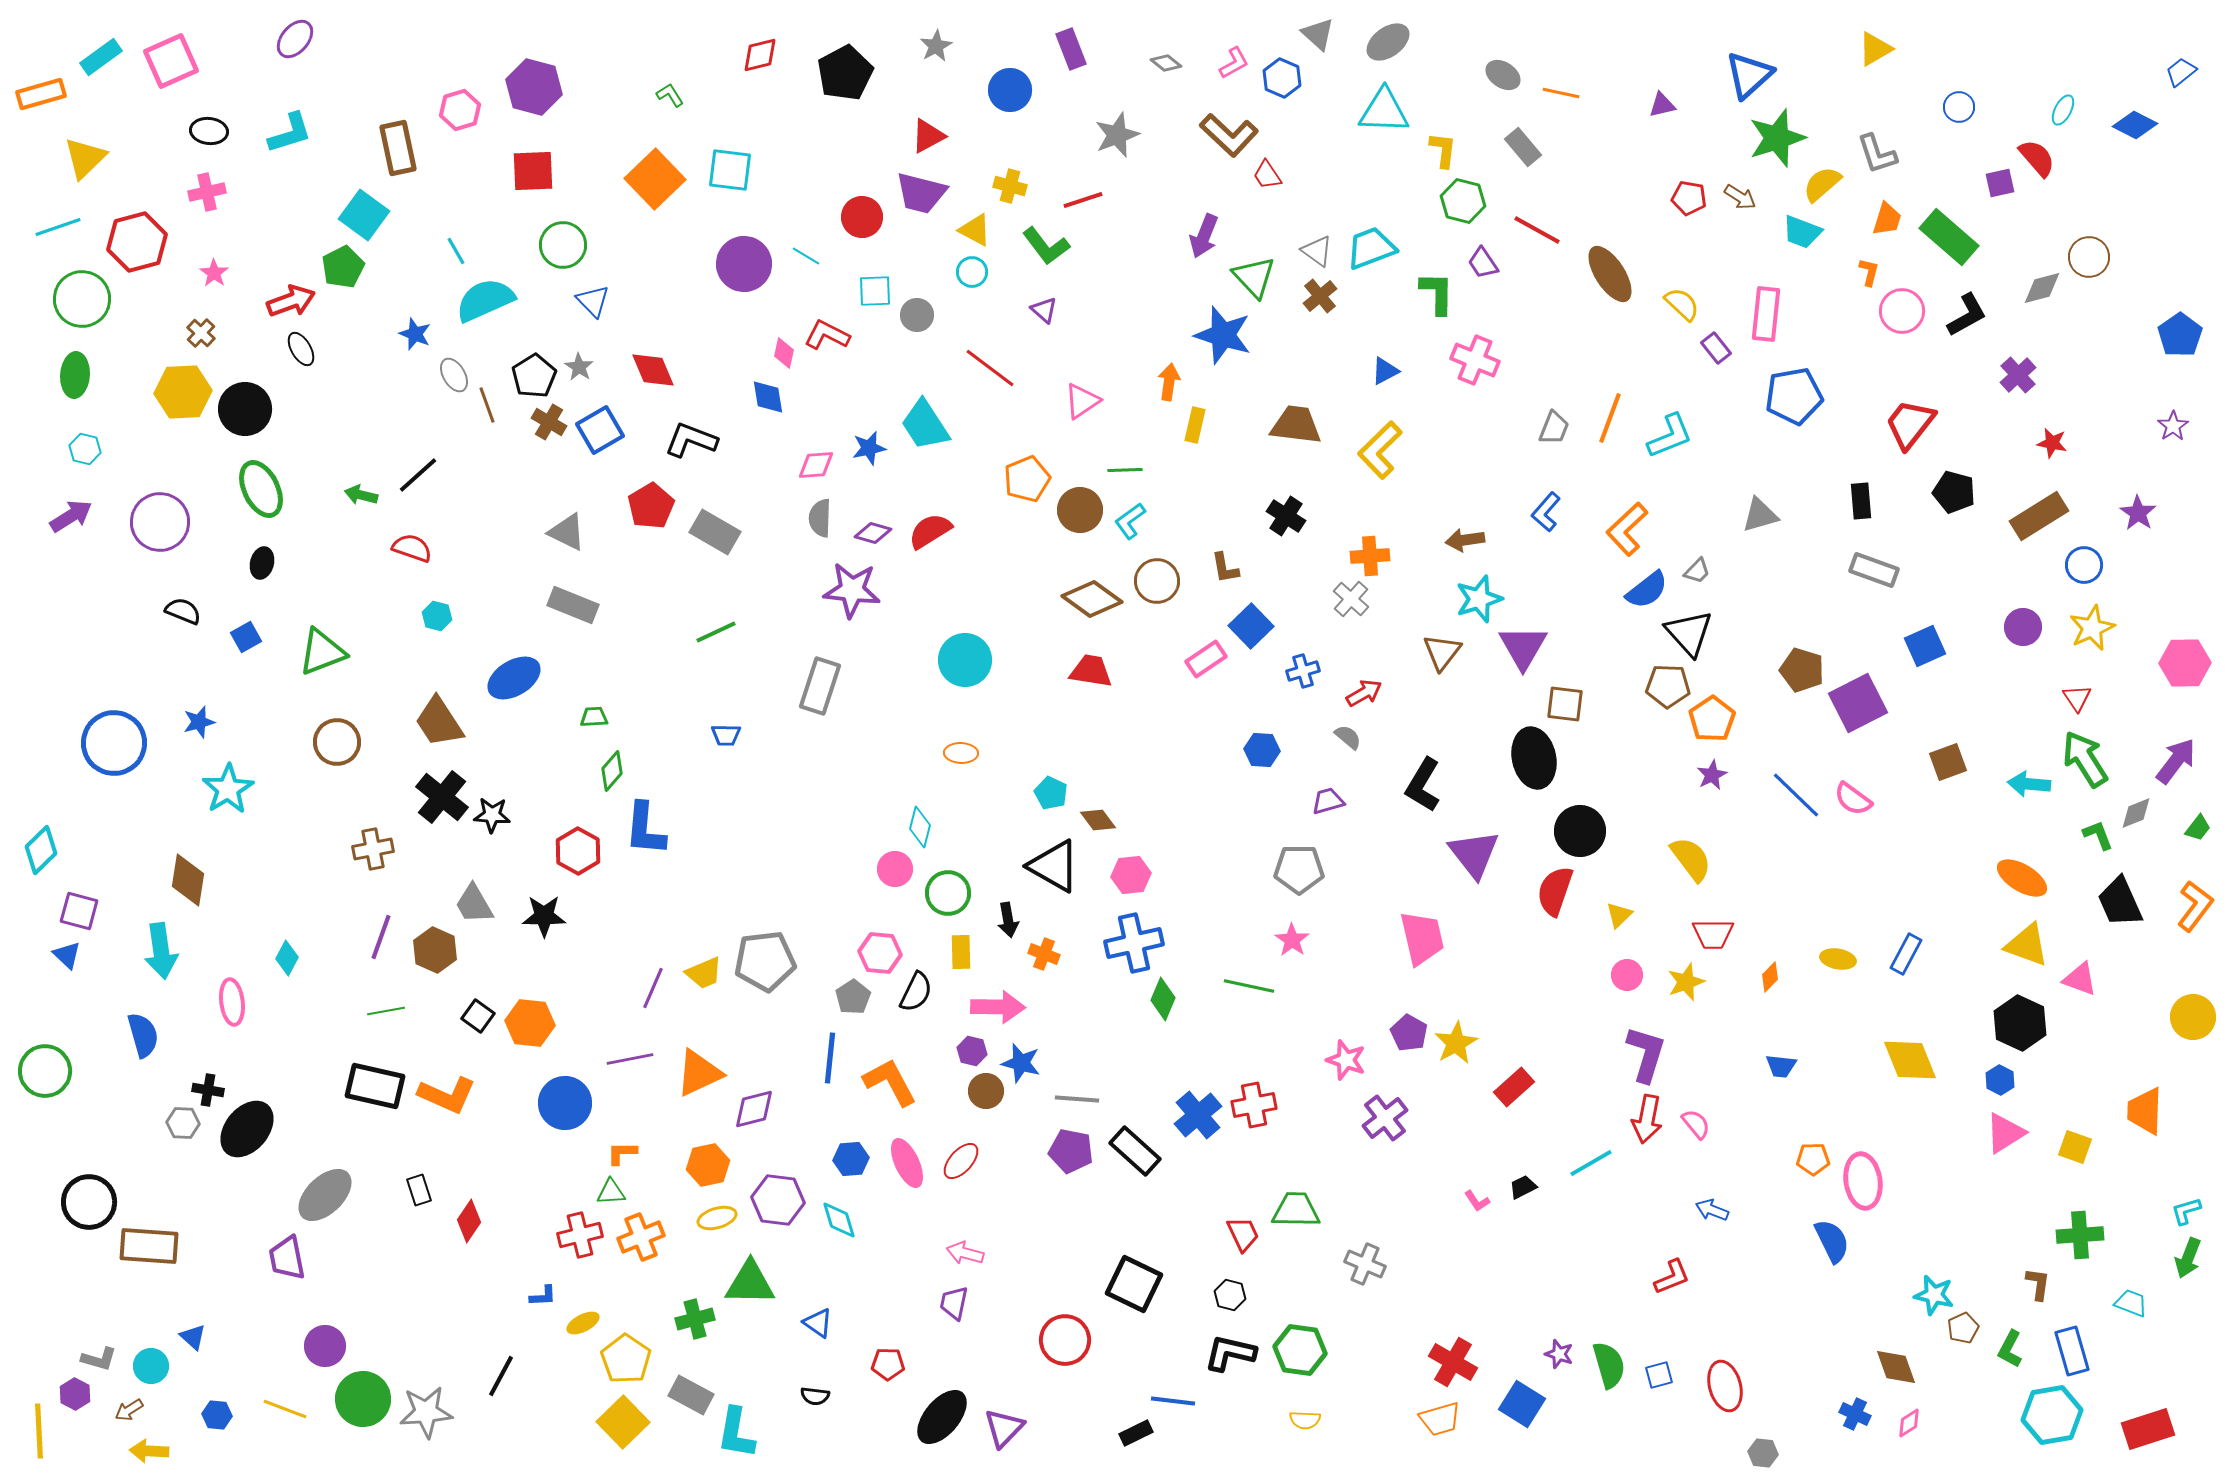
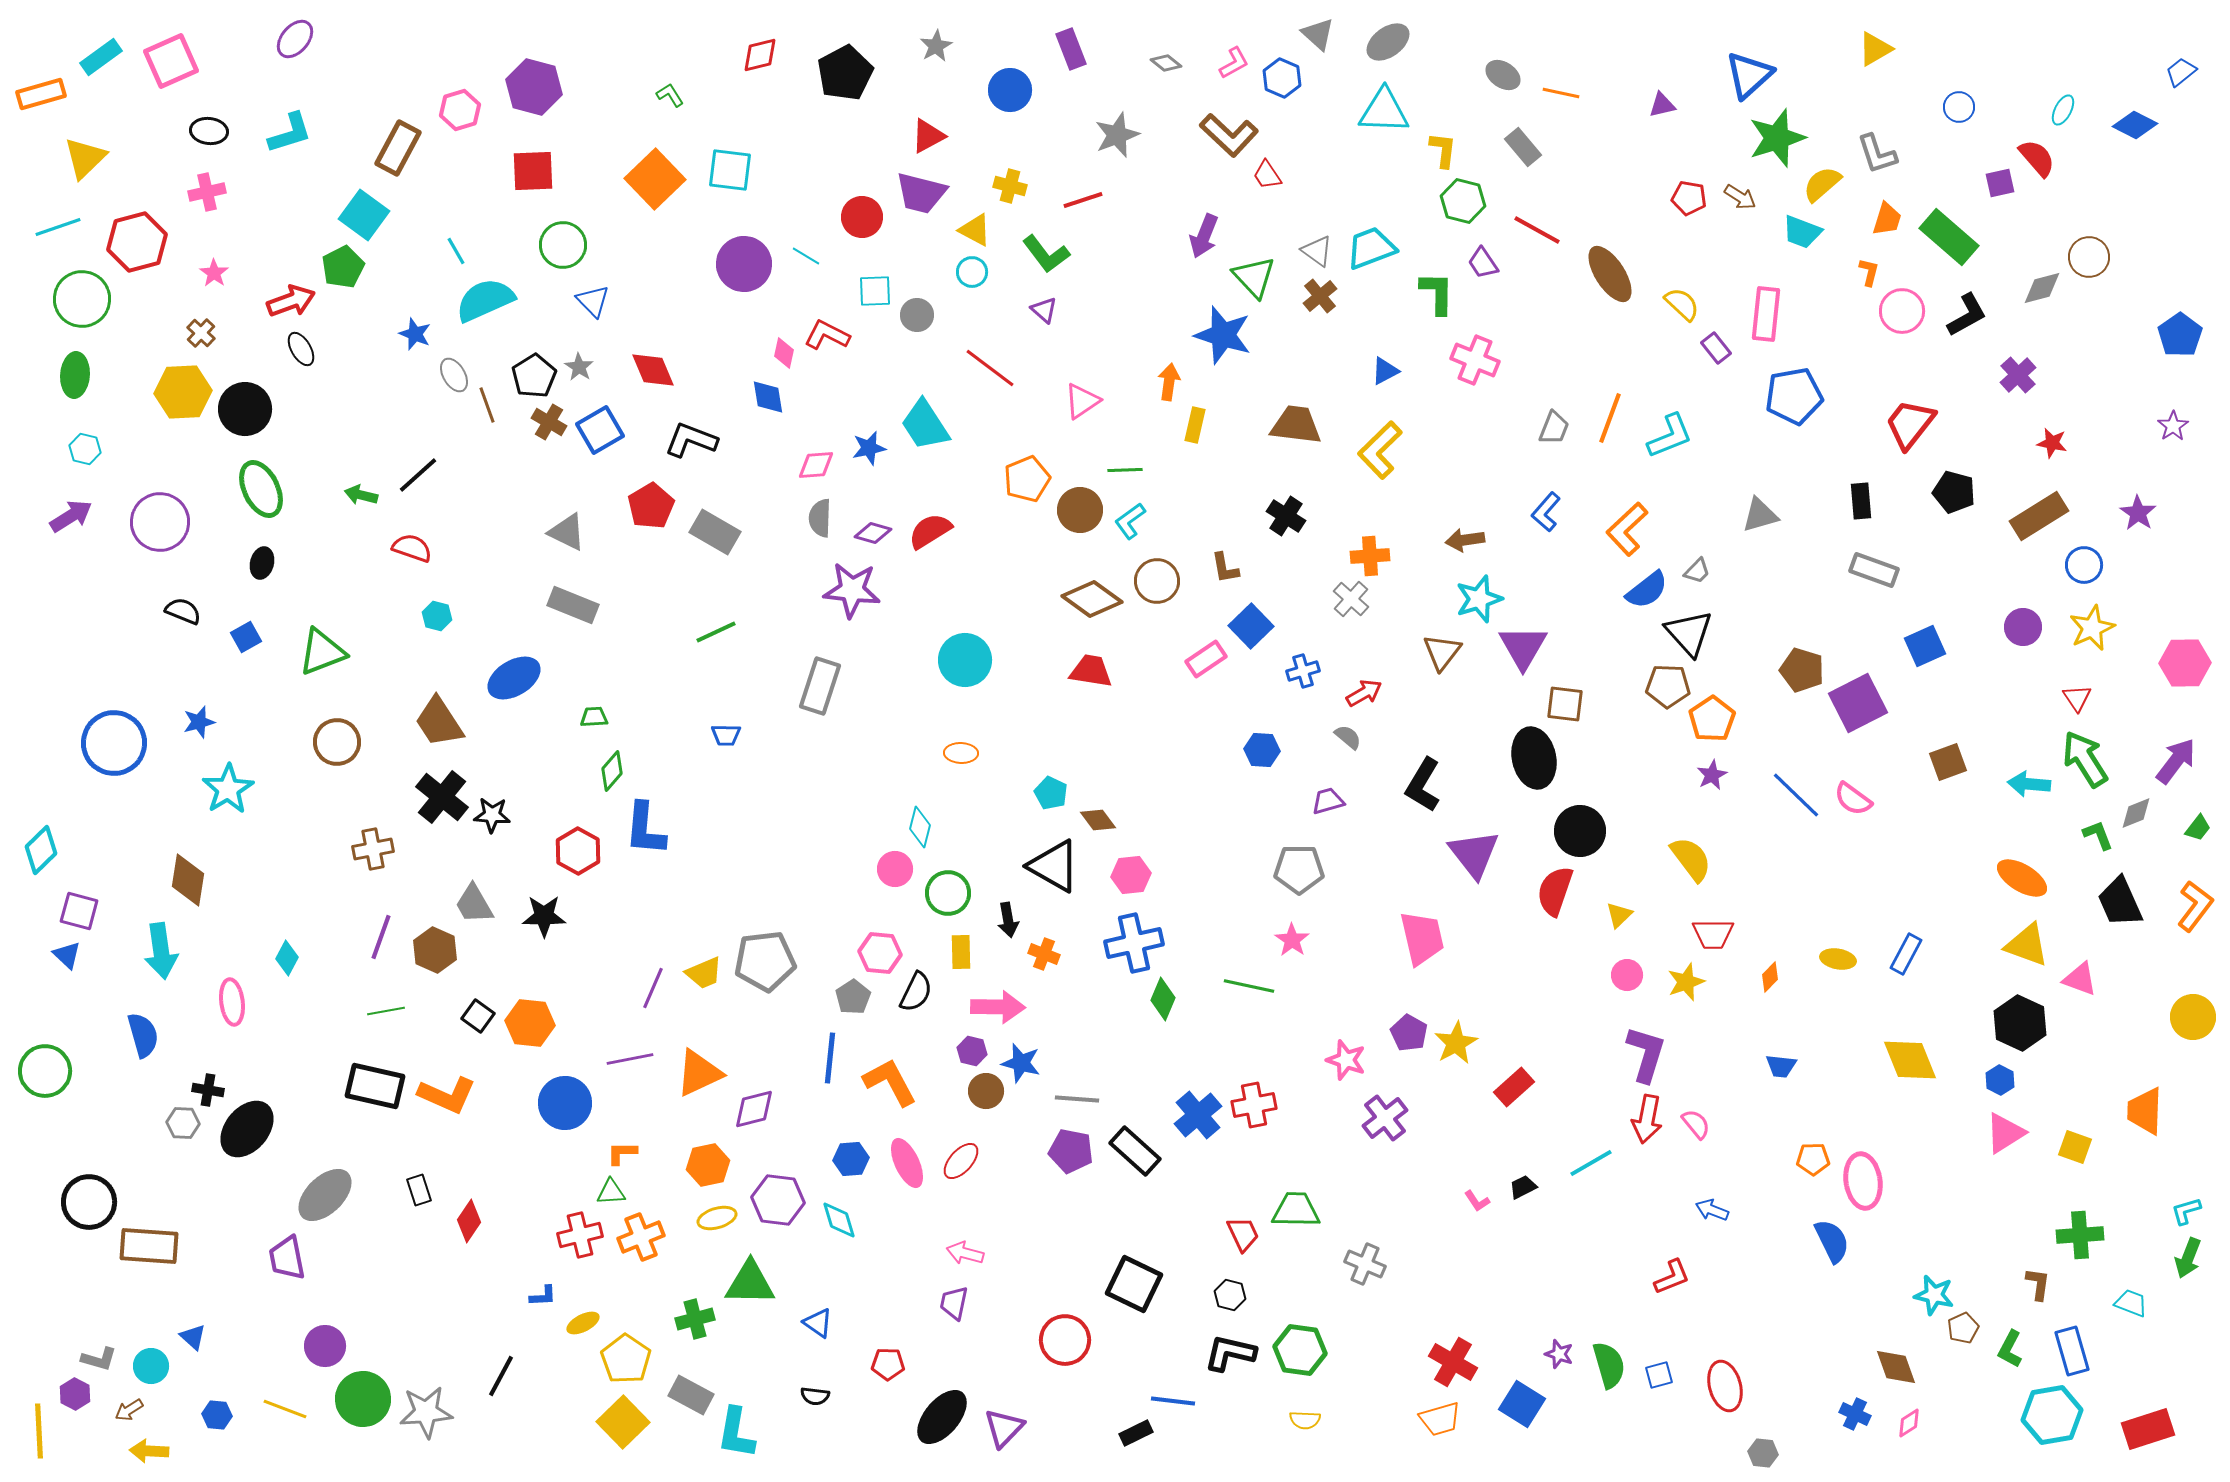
brown rectangle at (398, 148): rotated 40 degrees clockwise
green L-shape at (1046, 246): moved 8 px down
